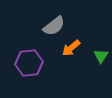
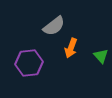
orange arrow: rotated 30 degrees counterclockwise
green triangle: rotated 14 degrees counterclockwise
